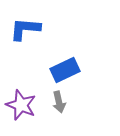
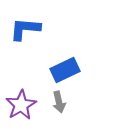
purple star: rotated 20 degrees clockwise
